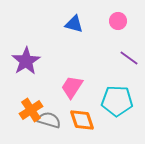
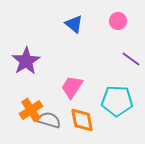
blue triangle: rotated 24 degrees clockwise
purple line: moved 2 px right, 1 px down
orange diamond: rotated 8 degrees clockwise
